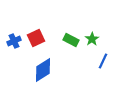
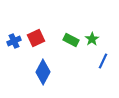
blue diamond: moved 2 px down; rotated 30 degrees counterclockwise
